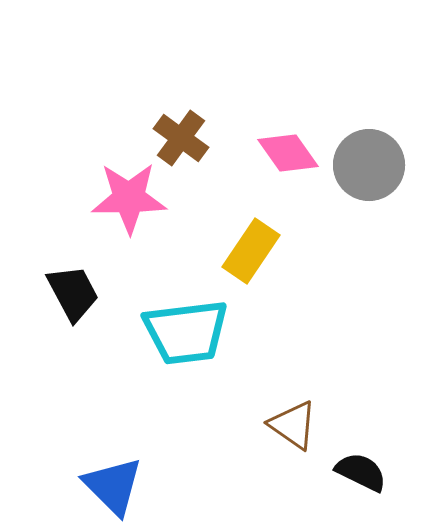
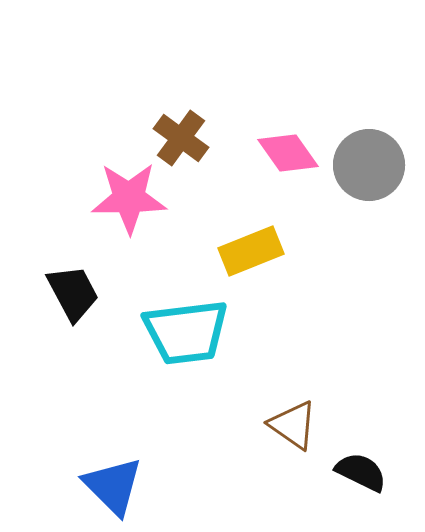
yellow rectangle: rotated 34 degrees clockwise
